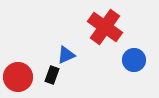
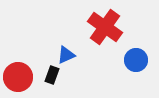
blue circle: moved 2 px right
